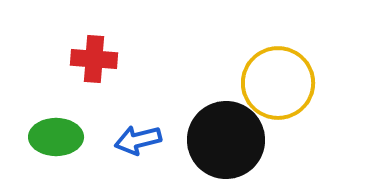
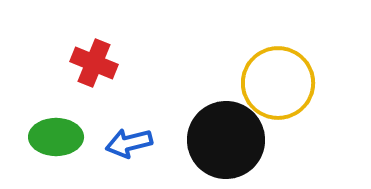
red cross: moved 4 px down; rotated 18 degrees clockwise
blue arrow: moved 9 px left, 3 px down
